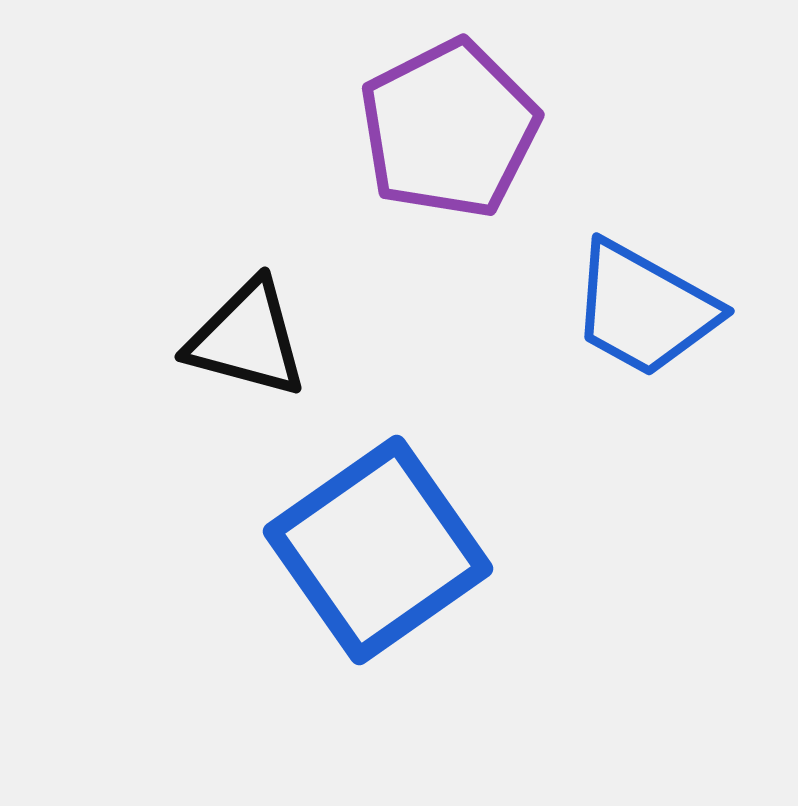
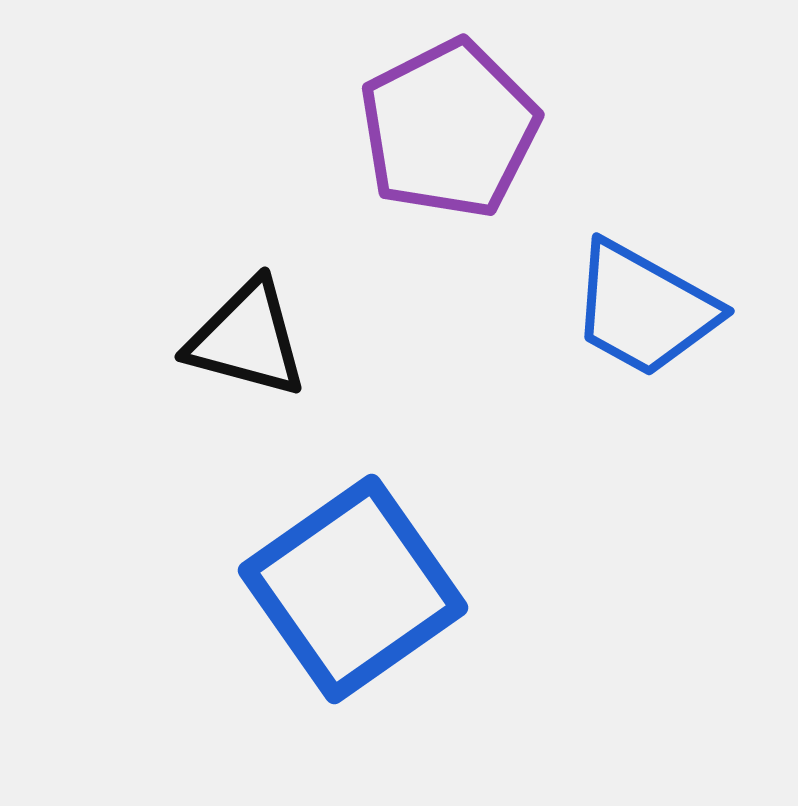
blue square: moved 25 px left, 39 px down
